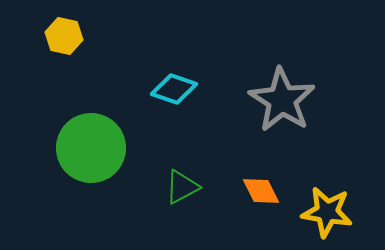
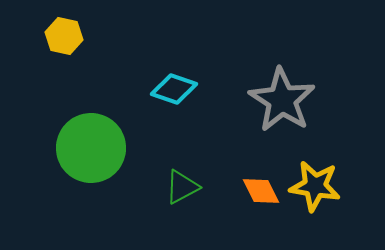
yellow star: moved 12 px left, 26 px up
